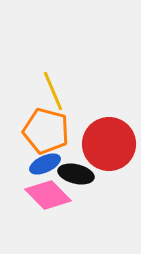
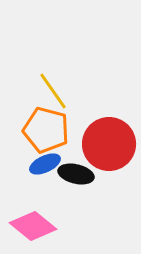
yellow line: rotated 12 degrees counterclockwise
orange pentagon: moved 1 px up
pink diamond: moved 15 px left, 31 px down; rotated 6 degrees counterclockwise
